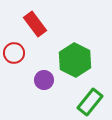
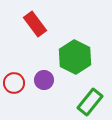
red circle: moved 30 px down
green hexagon: moved 3 px up
